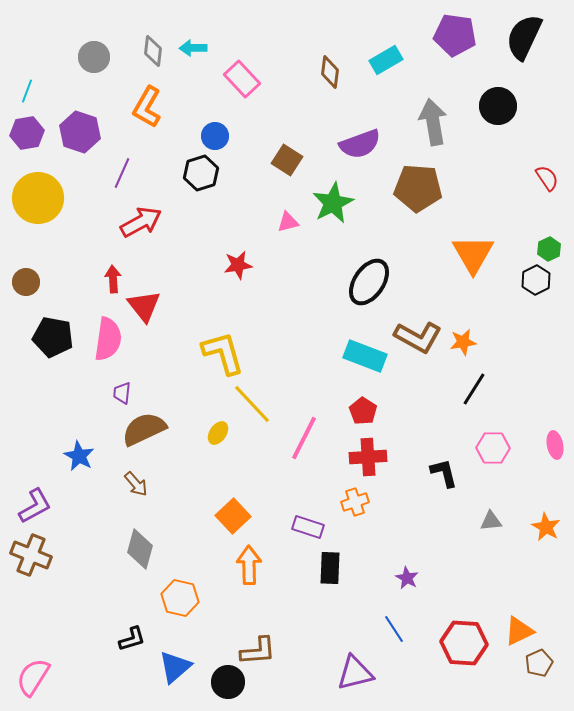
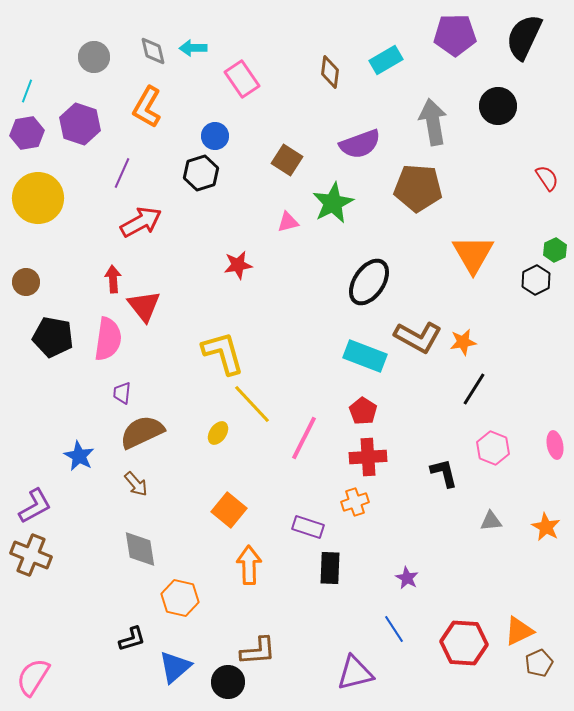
purple pentagon at (455, 35): rotated 9 degrees counterclockwise
gray diamond at (153, 51): rotated 20 degrees counterclockwise
pink rectangle at (242, 79): rotated 9 degrees clockwise
purple hexagon at (80, 132): moved 8 px up
green hexagon at (549, 249): moved 6 px right, 1 px down
brown semicircle at (144, 429): moved 2 px left, 3 px down
pink hexagon at (493, 448): rotated 20 degrees clockwise
orange square at (233, 516): moved 4 px left, 6 px up; rotated 8 degrees counterclockwise
gray diamond at (140, 549): rotated 24 degrees counterclockwise
